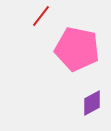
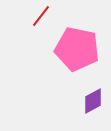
purple diamond: moved 1 px right, 2 px up
